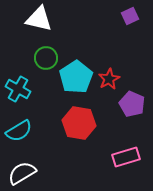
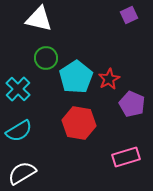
purple square: moved 1 px left, 1 px up
cyan cross: rotated 15 degrees clockwise
